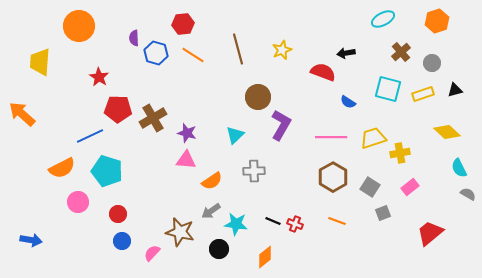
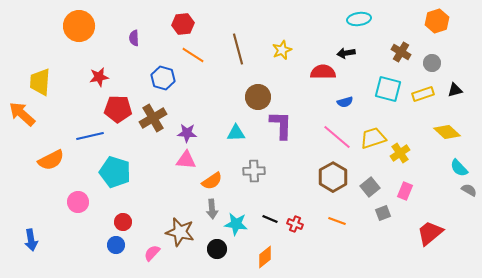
cyan ellipse at (383, 19): moved 24 px left; rotated 20 degrees clockwise
brown cross at (401, 52): rotated 18 degrees counterclockwise
blue hexagon at (156, 53): moved 7 px right, 25 px down
yellow trapezoid at (40, 62): moved 20 px down
red semicircle at (323, 72): rotated 20 degrees counterclockwise
red star at (99, 77): rotated 30 degrees clockwise
blue semicircle at (348, 102): moved 3 px left; rotated 49 degrees counterclockwise
purple L-shape at (281, 125): rotated 28 degrees counterclockwise
purple star at (187, 133): rotated 12 degrees counterclockwise
cyan triangle at (235, 135): moved 1 px right, 2 px up; rotated 42 degrees clockwise
blue line at (90, 136): rotated 12 degrees clockwise
pink line at (331, 137): moved 6 px right; rotated 40 degrees clockwise
yellow cross at (400, 153): rotated 24 degrees counterclockwise
orange semicircle at (62, 168): moved 11 px left, 8 px up
cyan semicircle at (459, 168): rotated 18 degrees counterclockwise
cyan pentagon at (107, 171): moved 8 px right, 1 px down
gray square at (370, 187): rotated 18 degrees clockwise
pink rectangle at (410, 187): moved 5 px left, 4 px down; rotated 30 degrees counterclockwise
gray semicircle at (468, 194): moved 1 px right, 4 px up
gray arrow at (211, 211): moved 1 px right, 2 px up; rotated 60 degrees counterclockwise
red circle at (118, 214): moved 5 px right, 8 px down
black line at (273, 221): moved 3 px left, 2 px up
blue arrow at (31, 240): rotated 70 degrees clockwise
blue circle at (122, 241): moved 6 px left, 4 px down
black circle at (219, 249): moved 2 px left
